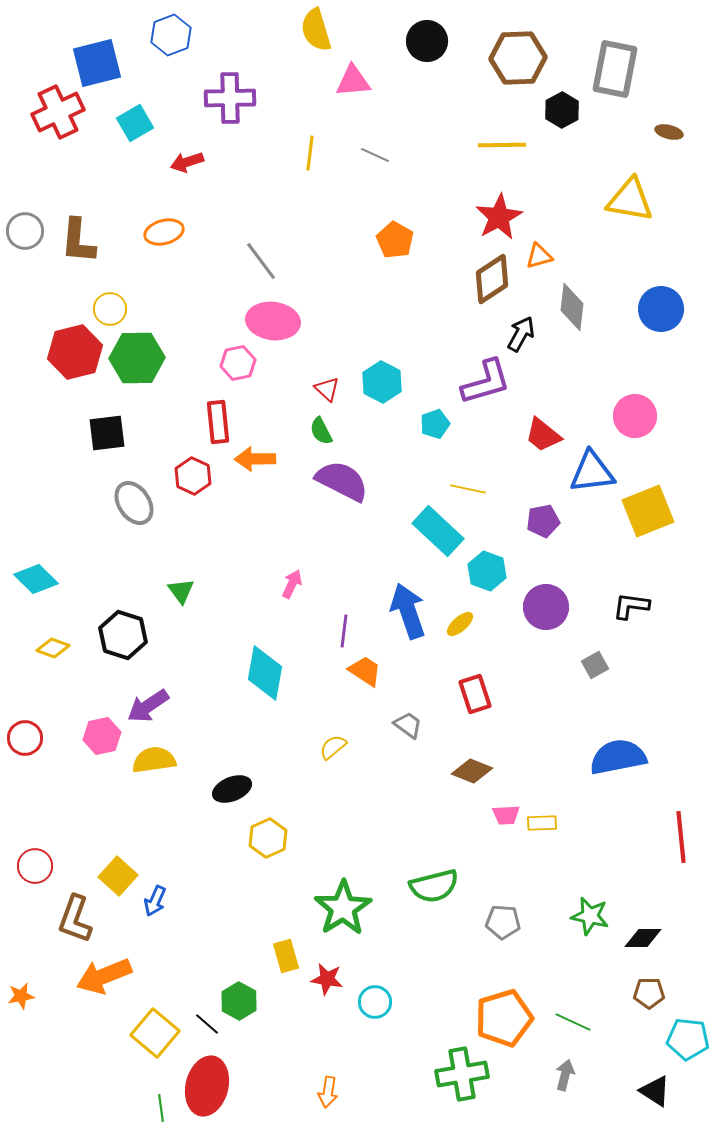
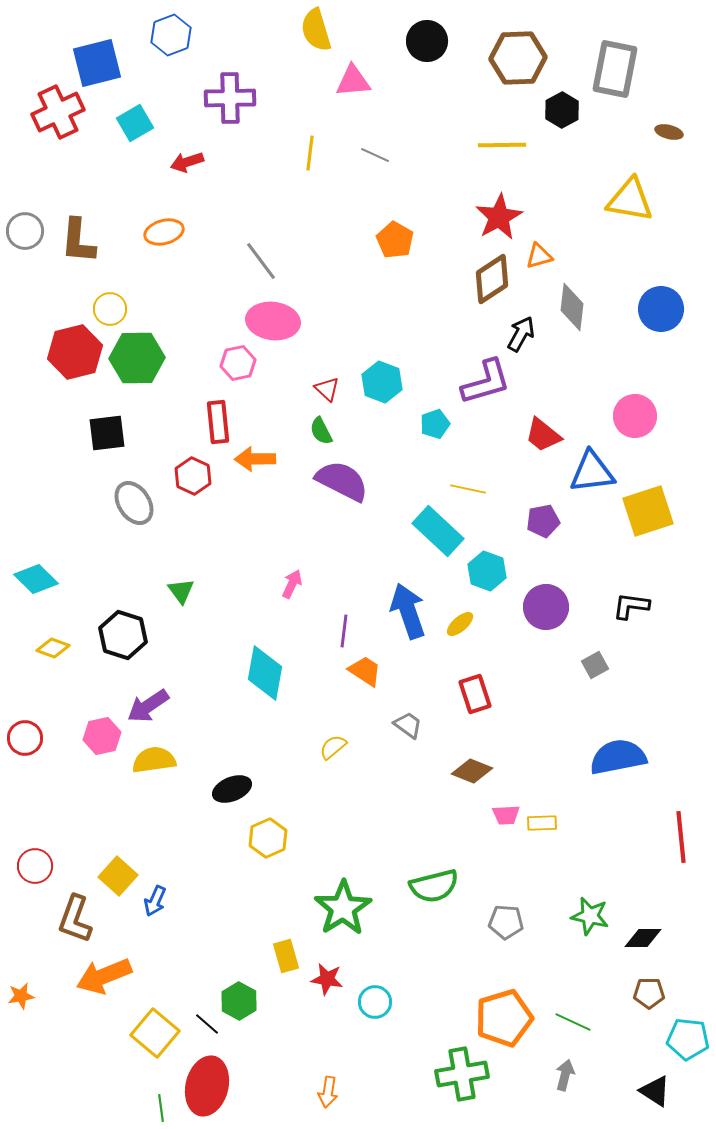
cyan hexagon at (382, 382): rotated 6 degrees counterclockwise
yellow square at (648, 511): rotated 4 degrees clockwise
gray pentagon at (503, 922): moved 3 px right
